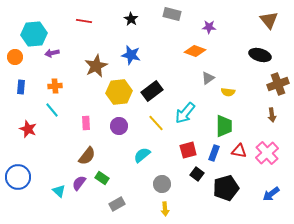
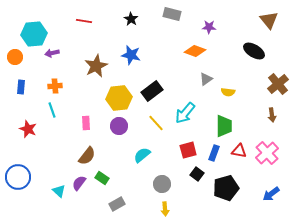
black ellipse at (260, 55): moved 6 px left, 4 px up; rotated 15 degrees clockwise
gray triangle at (208, 78): moved 2 px left, 1 px down
brown cross at (278, 84): rotated 20 degrees counterclockwise
yellow hexagon at (119, 92): moved 6 px down
cyan line at (52, 110): rotated 21 degrees clockwise
